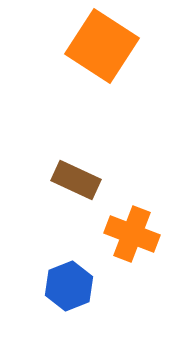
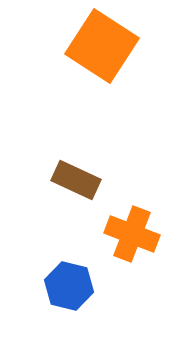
blue hexagon: rotated 24 degrees counterclockwise
